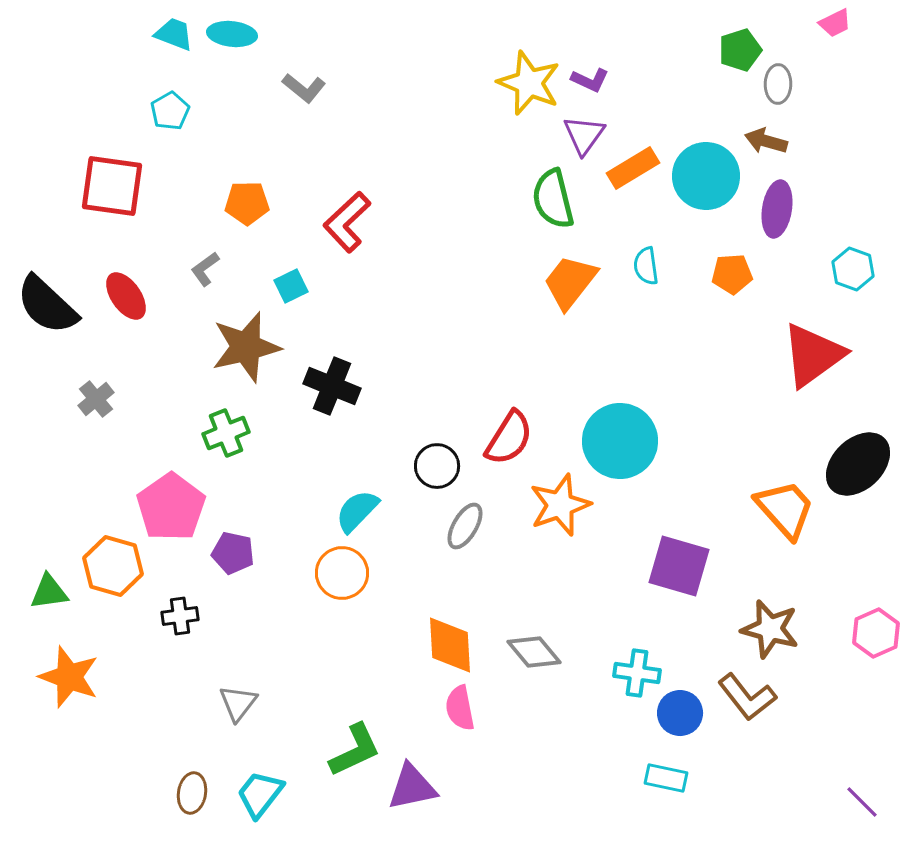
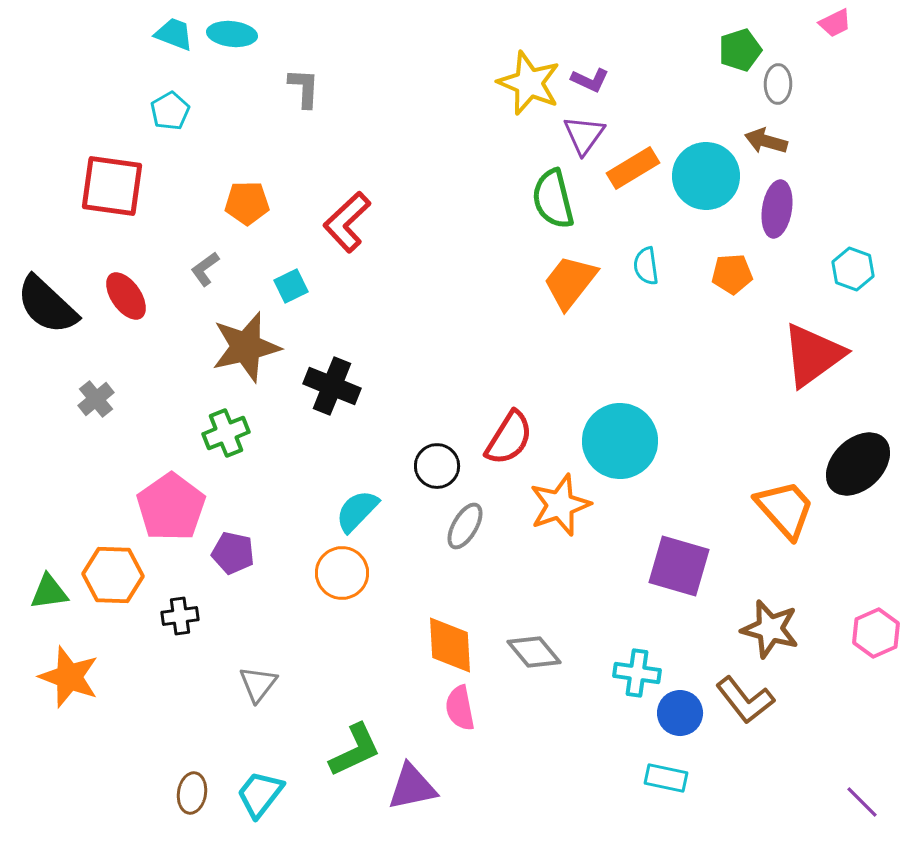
gray L-shape at (304, 88): rotated 126 degrees counterclockwise
orange hexagon at (113, 566): moved 9 px down; rotated 14 degrees counterclockwise
brown L-shape at (747, 697): moved 2 px left, 3 px down
gray triangle at (238, 703): moved 20 px right, 19 px up
